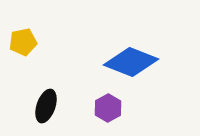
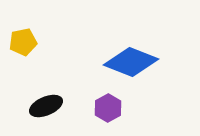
black ellipse: rotated 48 degrees clockwise
